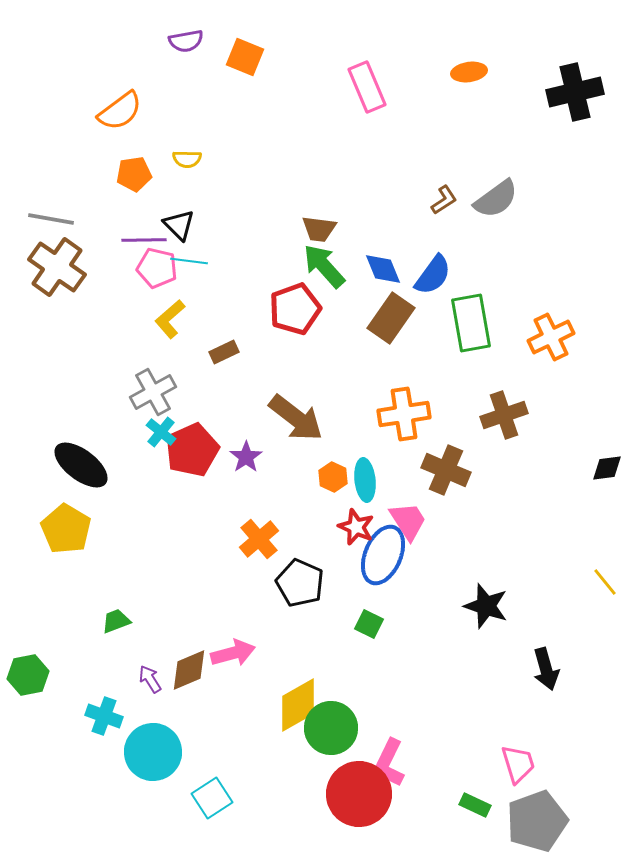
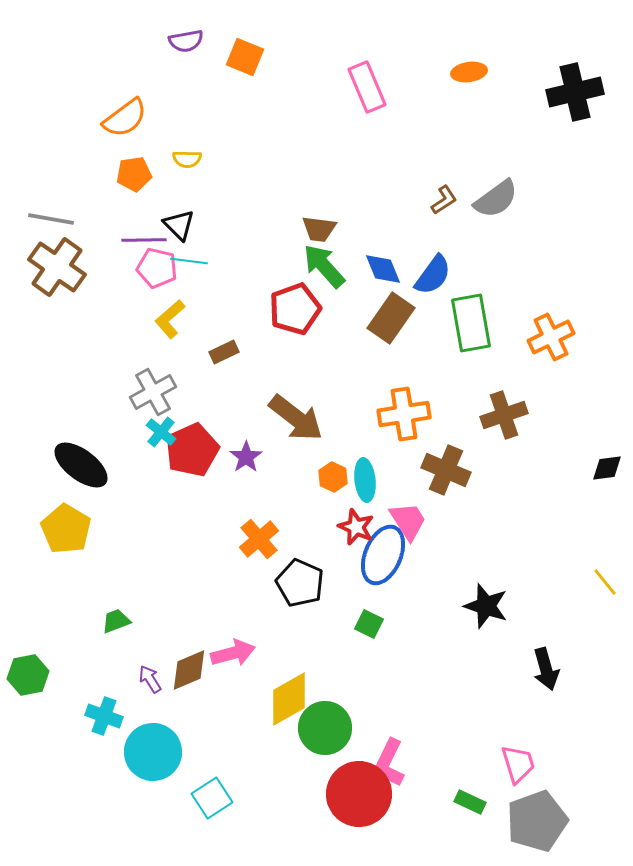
orange semicircle at (120, 111): moved 5 px right, 7 px down
yellow diamond at (298, 705): moved 9 px left, 6 px up
green circle at (331, 728): moved 6 px left
green rectangle at (475, 805): moved 5 px left, 3 px up
